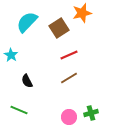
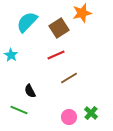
red line: moved 13 px left
black semicircle: moved 3 px right, 10 px down
green cross: rotated 32 degrees counterclockwise
